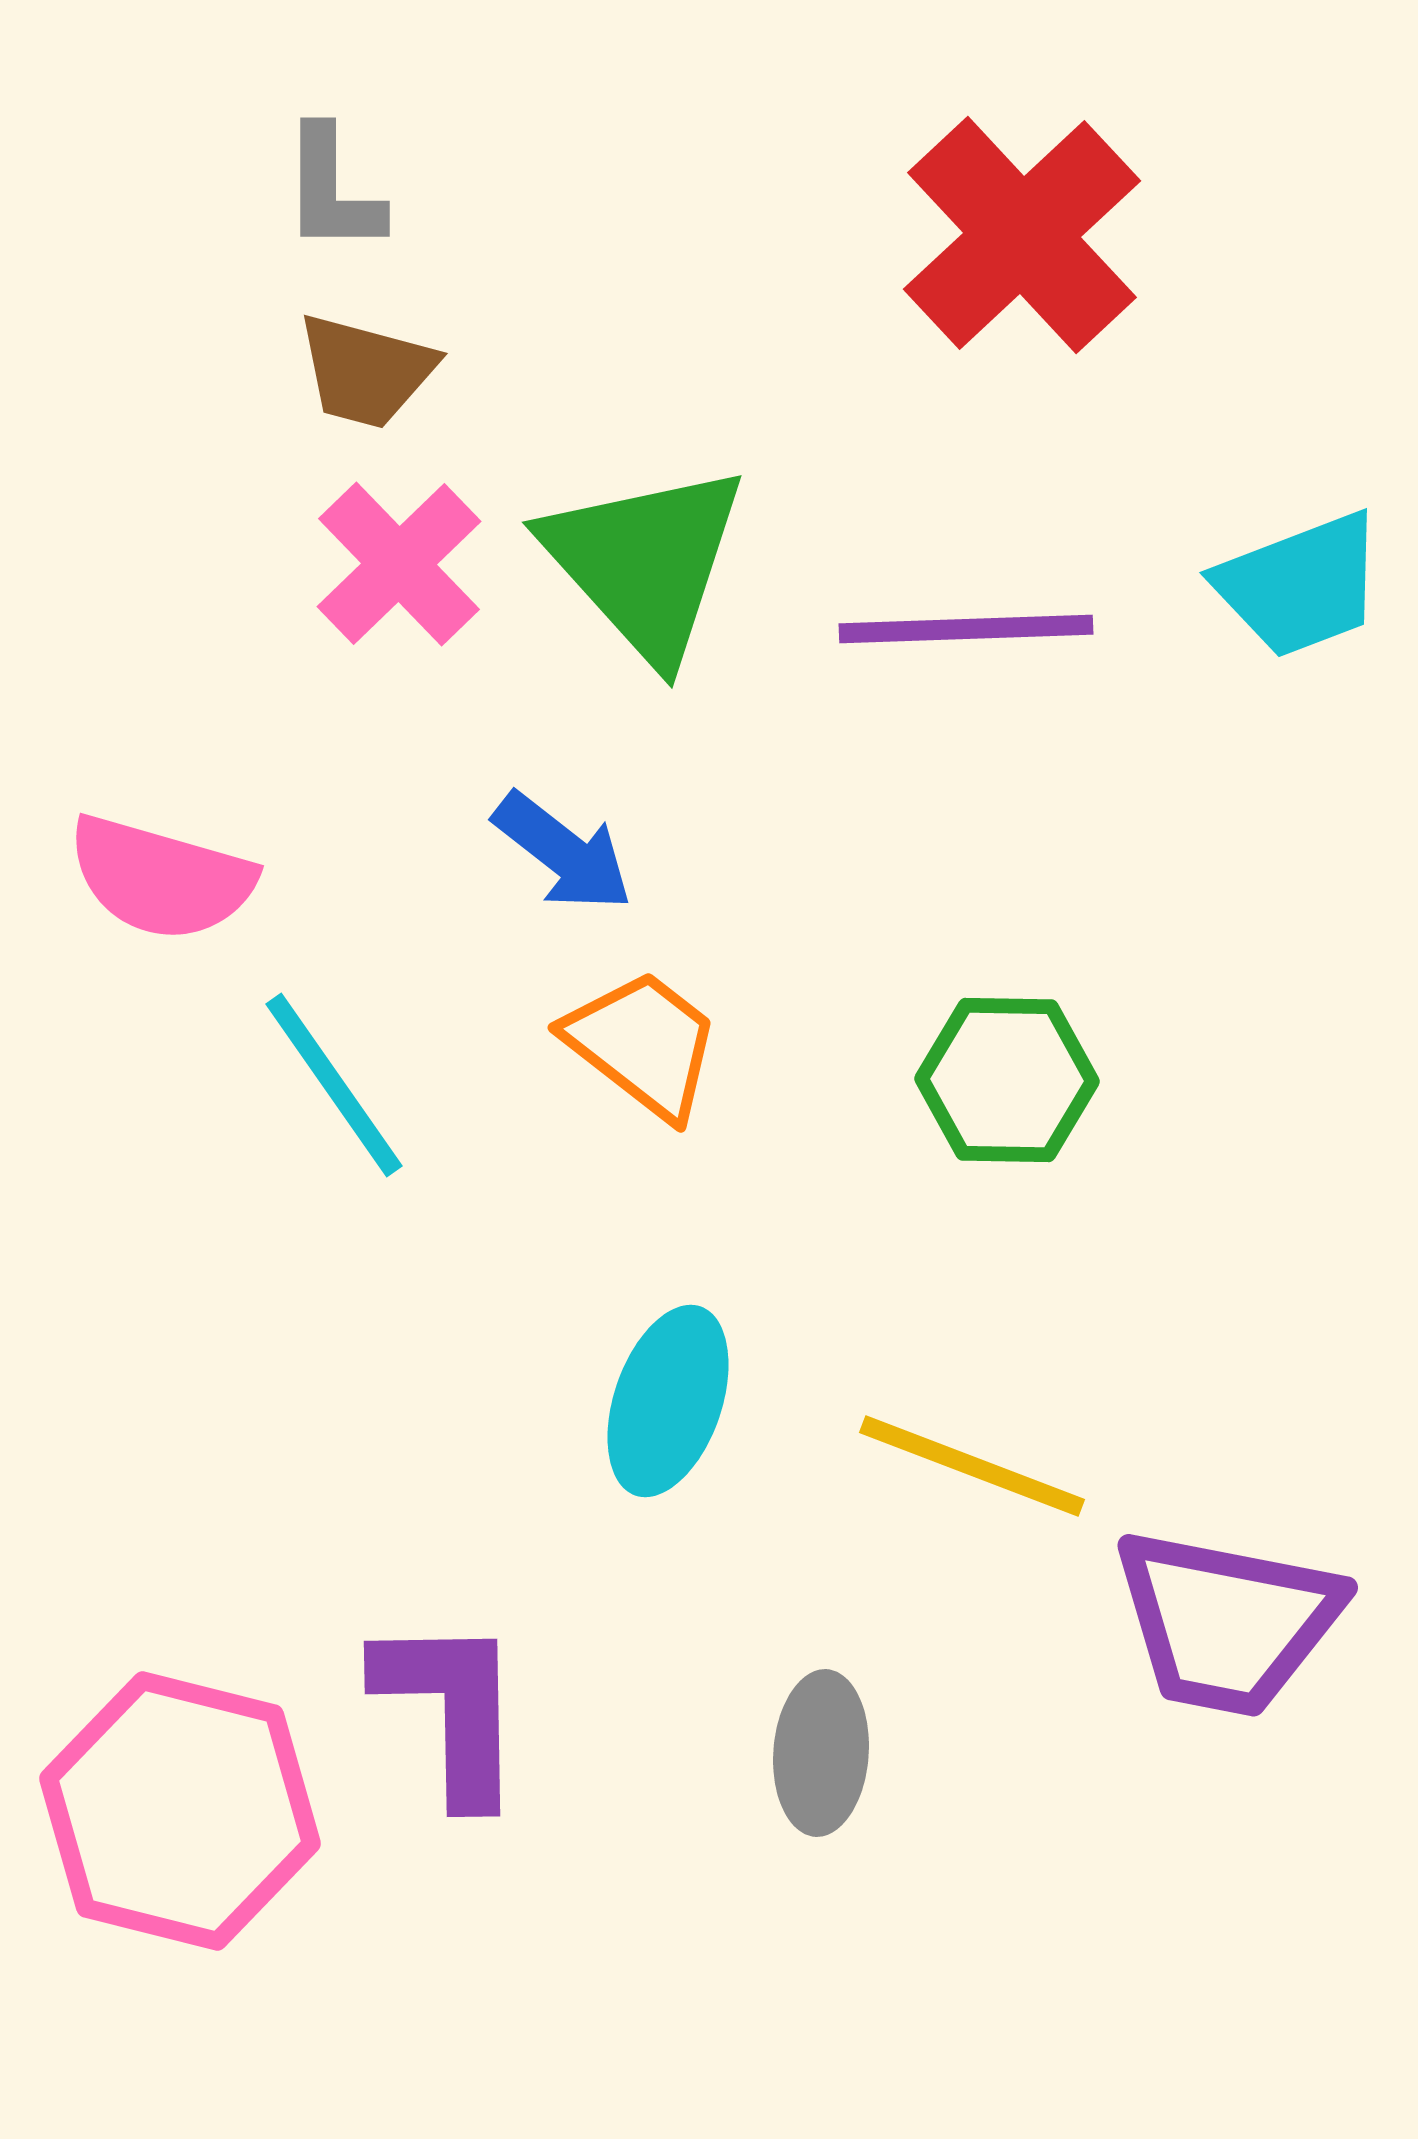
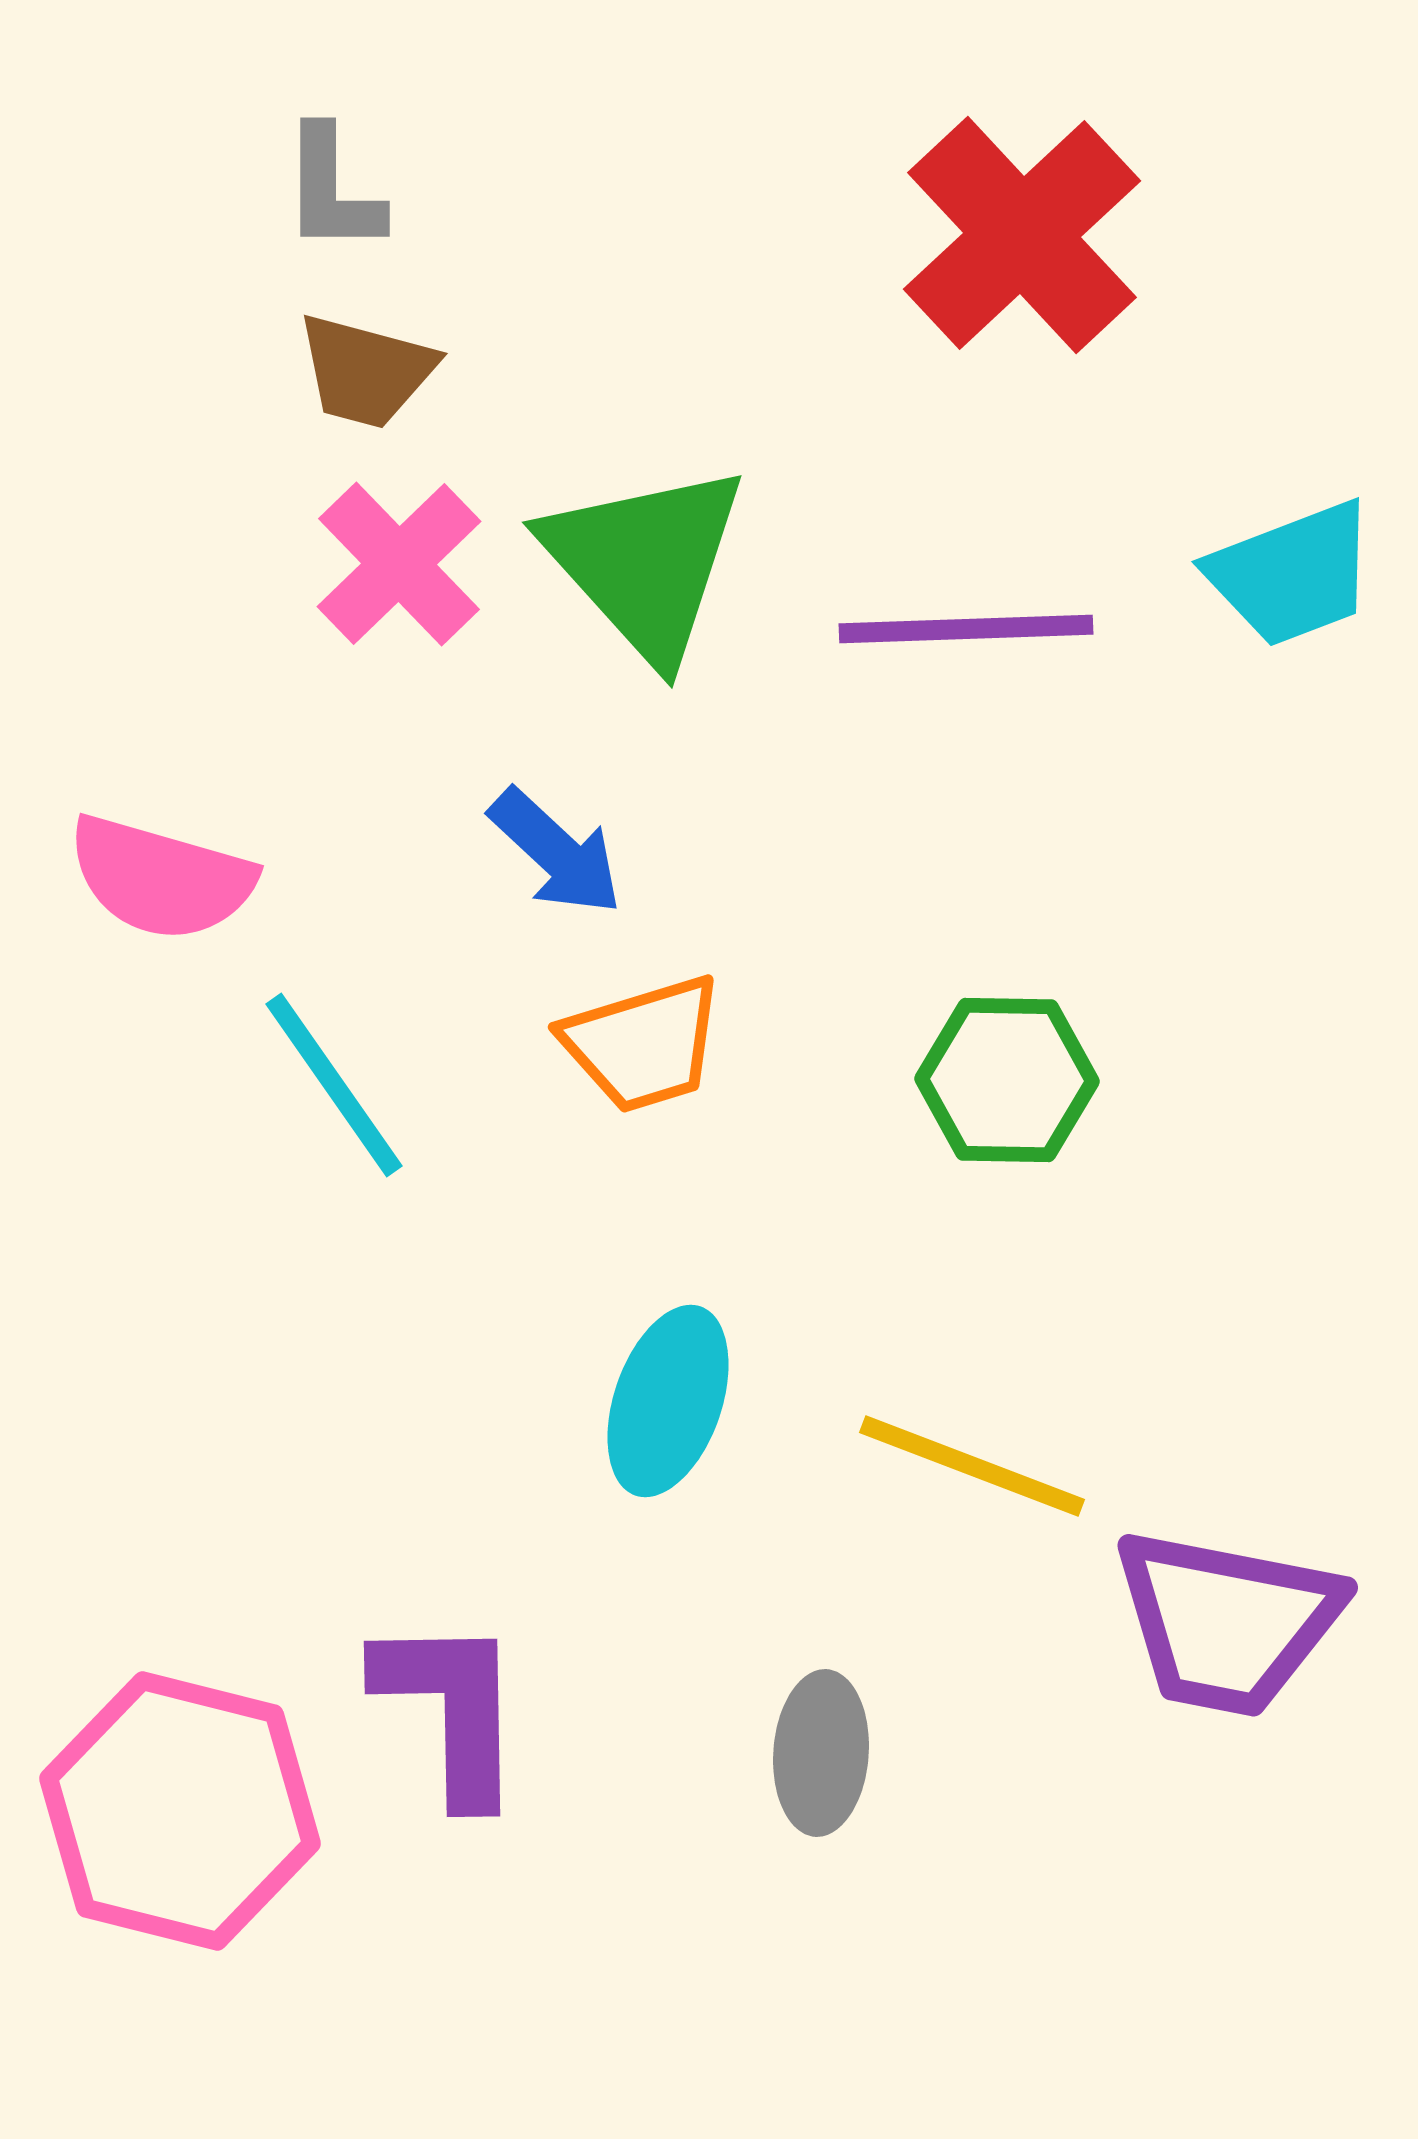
cyan trapezoid: moved 8 px left, 11 px up
blue arrow: moved 7 px left; rotated 5 degrees clockwise
orange trapezoid: rotated 125 degrees clockwise
